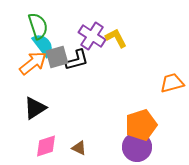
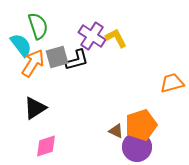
cyan semicircle: moved 22 px left
orange arrow: rotated 20 degrees counterclockwise
brown triangle: moved 37 px right, 17 px up
